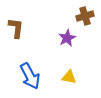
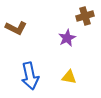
brown L-shape: rotated 110 degrees clockwise
blue arrow: rotated 16 degrees clockwise
